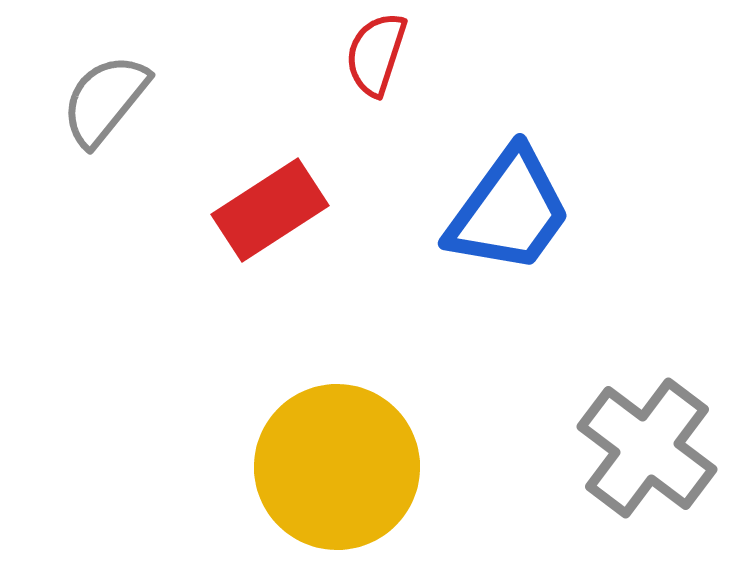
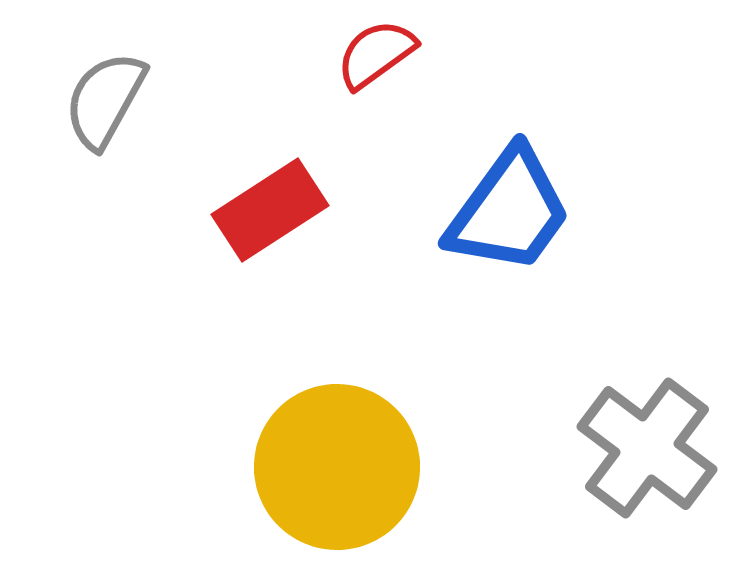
red semicircle: rotated 36 degrees clockwise
gray semicircle: rotated 10 degrees counterclockwise
